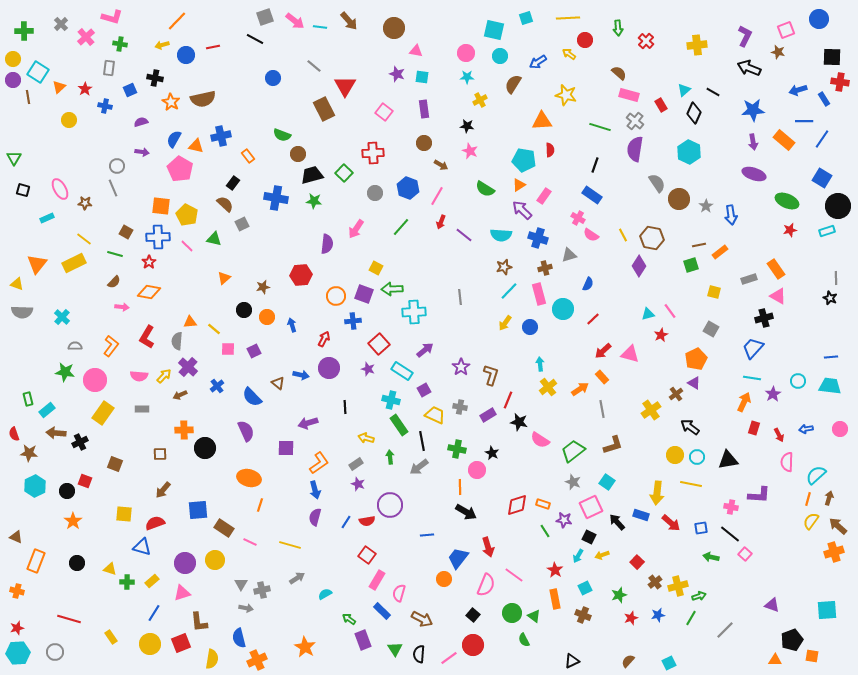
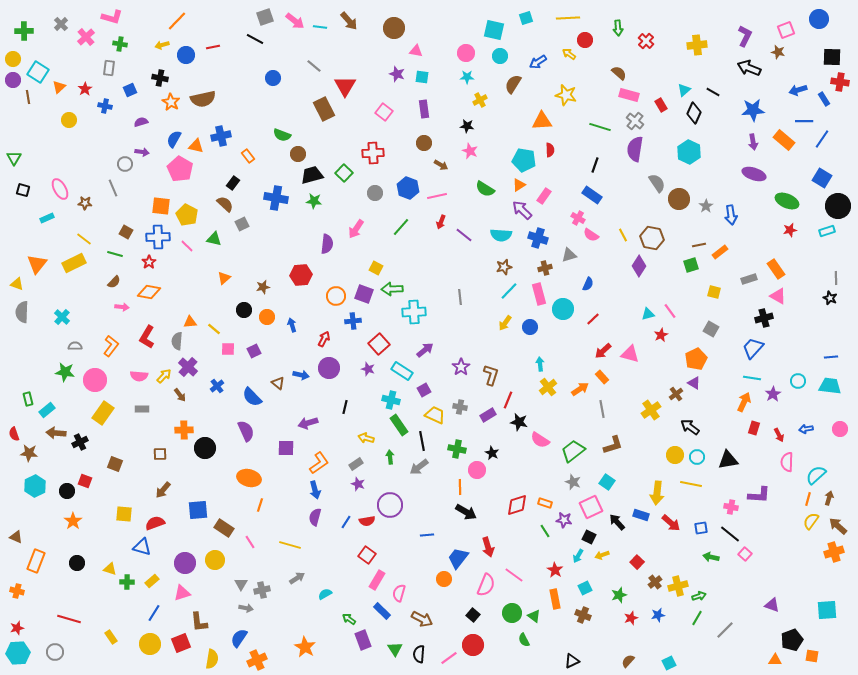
black cross at (155, 78): moved 5 px right
gray circle at (117, 166): moved 8 px right, 2 px up
pink line at (437, 196): rotated 48 degrees clockwise
gray semicircle at (22, 312): rotated 90 degrees clockwise
brown arrow at (180, 395): rotated 104 degrees counterclockwise
black line at (345, 407): rotated 16 degrees clockwise
orange rectangle at (543, 504): moved 2 px right, 1 px up
pink line at (250, 542): rotated 32 degrees clockwise
green line at (691, 618): moved 6 px right
blue semicircle at (239, 638): rotated 48 degrees clockwise
